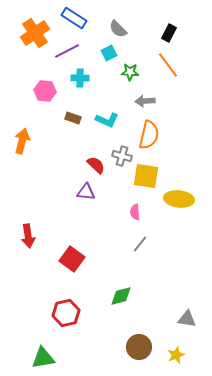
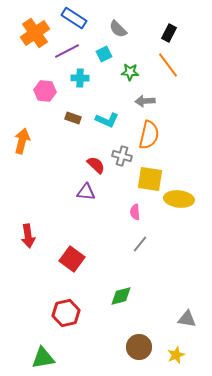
cyan square: moved 5 px left, 1 px down
yellow square: moved 4 px right, 3 px down
